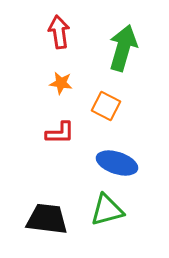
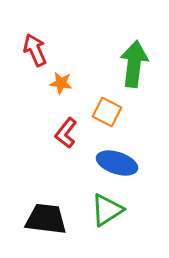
red arrow: moved 24 px left, 18 px down; rotated 16 degrees counterclockwise
green arrow: moved 11 px right, 16 px down; rotated 9 degrees counterclockwise
orange square: moved 1 px right, 6 px down
red L-shape: moved 6 px right; rotated 128 degrees clockwise
green triangle: rotated 18 degrees counterclockwise
black trapezoid: moved 1 px left
